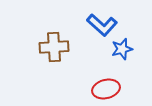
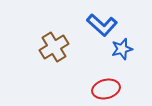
brown cross: rotated 28 degrees counterclockwise
